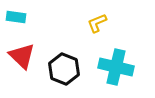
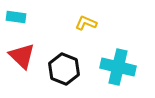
yellow L-shape: moved 11 px left; rotated 45 degrees clockwise
cyan cross: moved 2 px right
